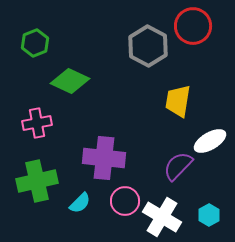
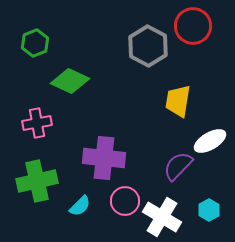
cyan semicircle: moved 3 px down
cyan hexagon: moved 5 px up
